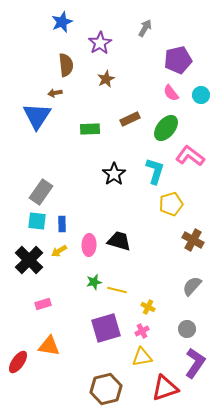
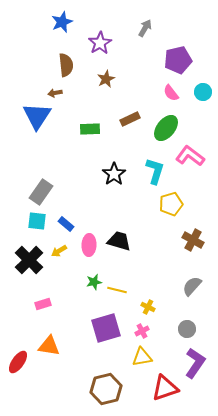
cyan circle: moved 2 px right, 3 px up
blue rectangle: moved 4 px right; rotated 49 degrees counterclockwise
